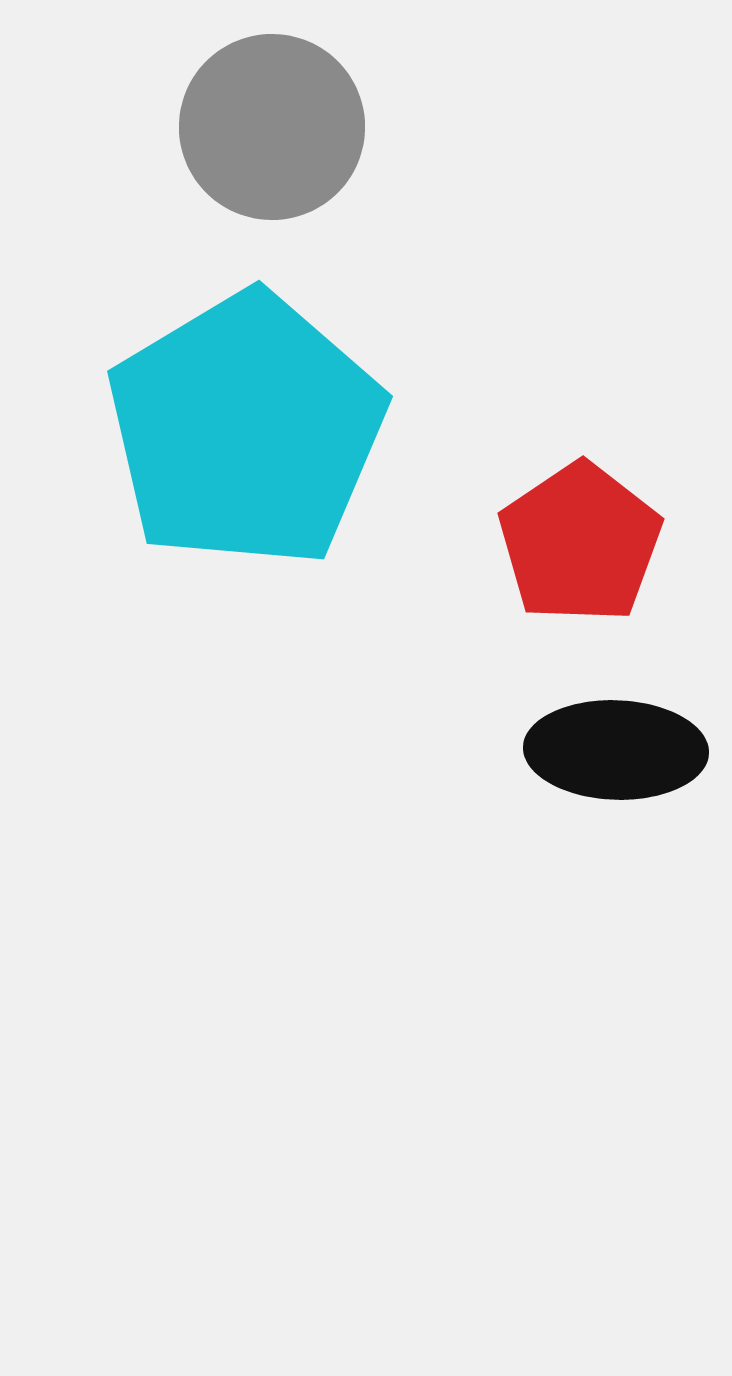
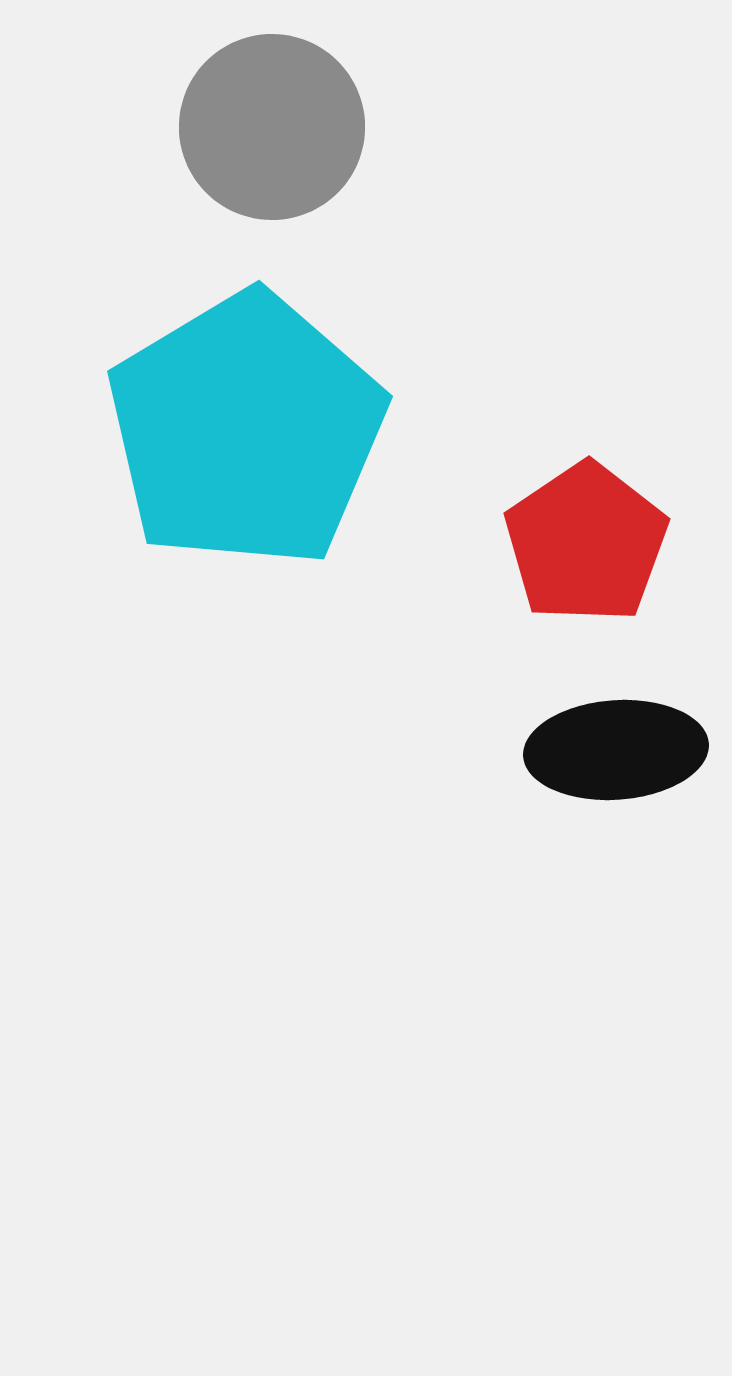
red pentagon: moved 6 px right
black ellipse: rotated 6 degrees counterclockwise
